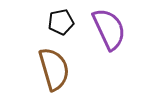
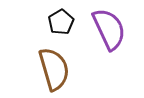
black pentagon: rotated 20 degrees counterclockwise
